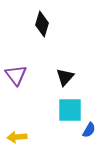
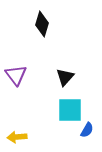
blue semicircle: moved 2 px left
